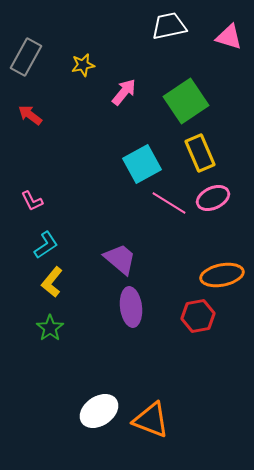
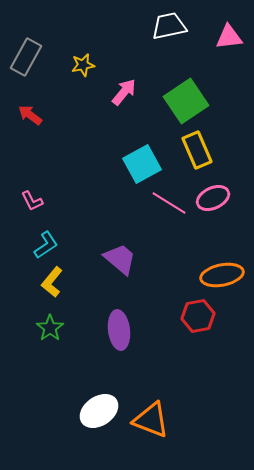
pink triangle: rotated 24 degrees counterclockwise
yellow rectangle: moved 3 px left, 3 px up
purple ellipse: moved 12 px left, 23 px down
